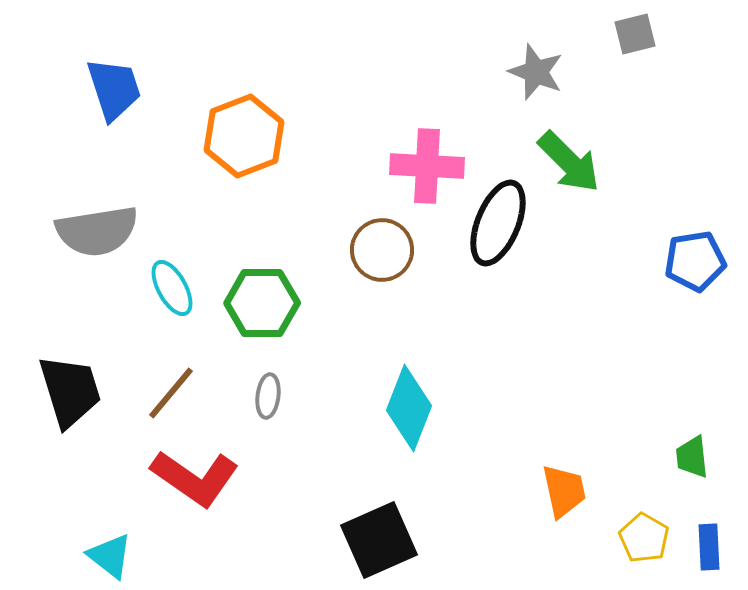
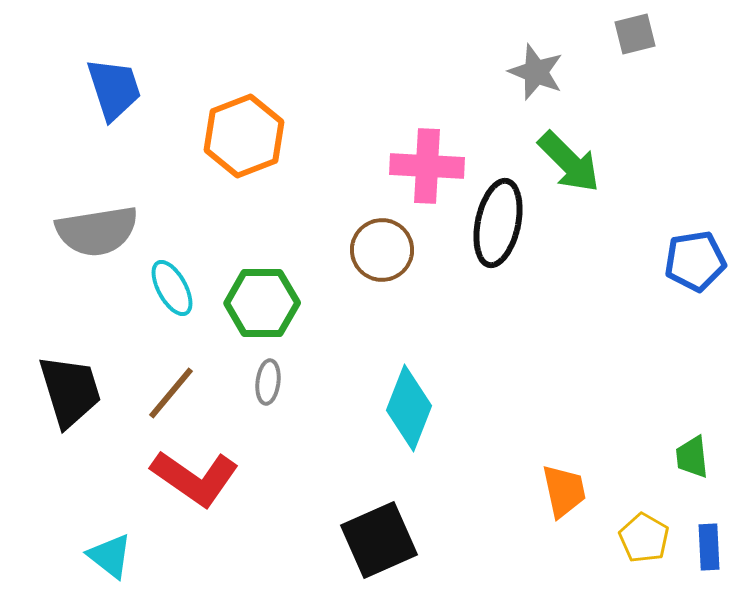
black ellipse: rotated 10 degrees counterclockwise
gray ellipse: moved 14 px up
